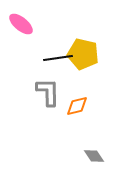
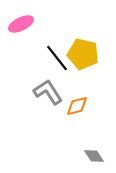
pink ellipse: rotated 65 degrees counterclockwise
black line: moved 1 px left; rotated 60 degrees clockwise
gray L-shape: rotated 32 degrees counterclockwise
